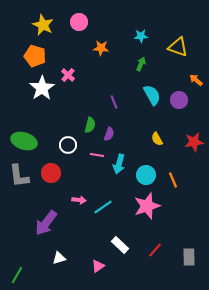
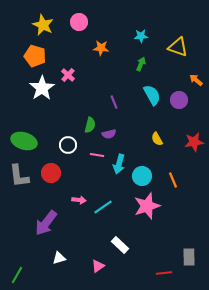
purple semicircle: rotated 56 degrees clockwise
cyan circle: moved 4 px left, 1 px down
red line: moved 9 px right, 23 px down; rotated 42 degrees clockwise
